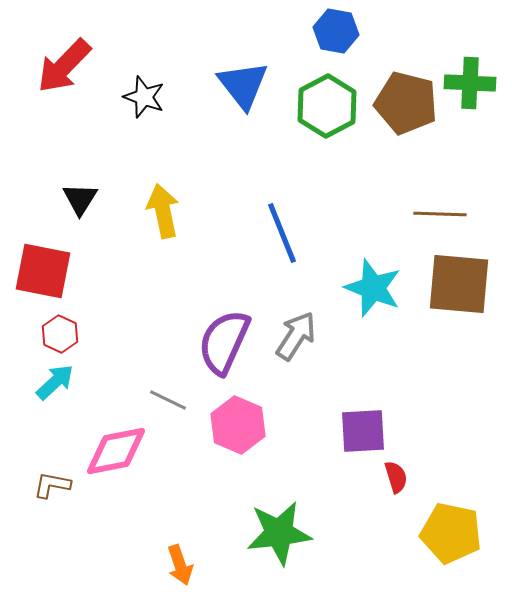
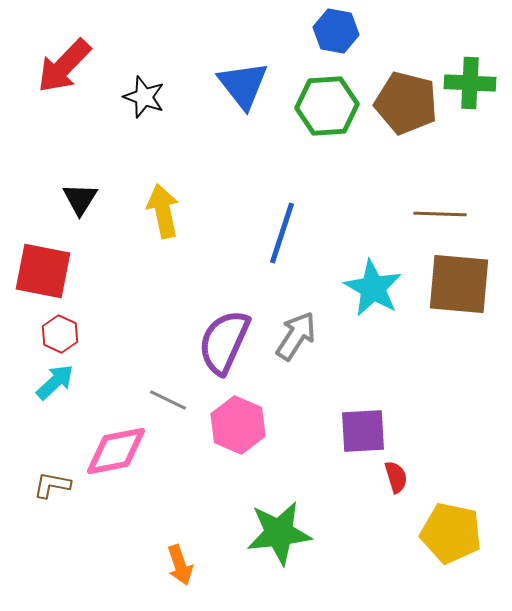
green hexagon: rotated 24 degrees clockwise
blue line: rotated 40 degrees clockwise
cyan star: rotated 8 degrees clockwise
